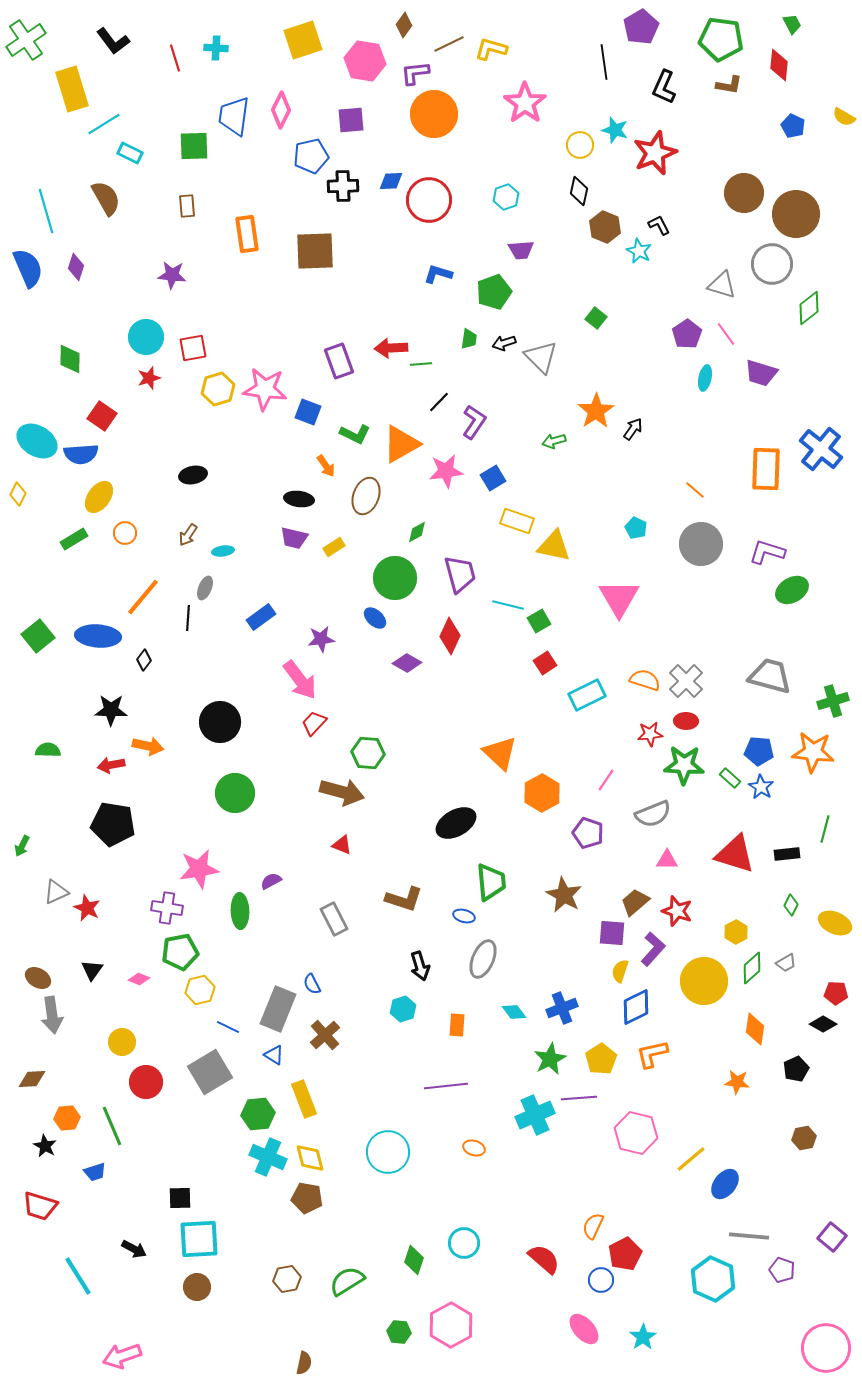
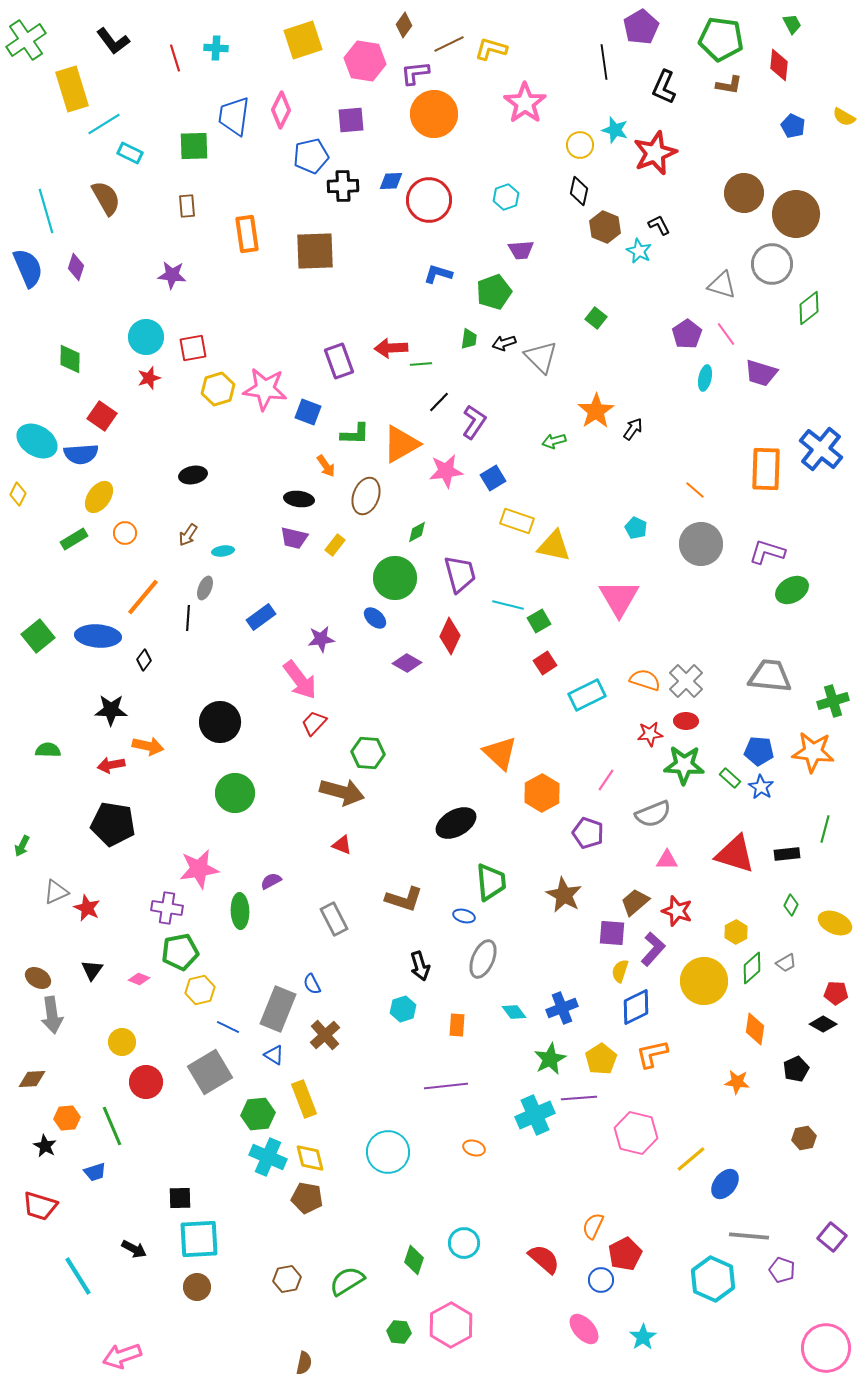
green L-shape at (355, 434): rotated 24 degrees counterclockwise
yellow rectangle at (334, 547): moved 1 px right, 2 px up; rotated 20 degrees counterclockwise
gray trapezoid at (770, 676): rotated 9 degrees counterclockwise
